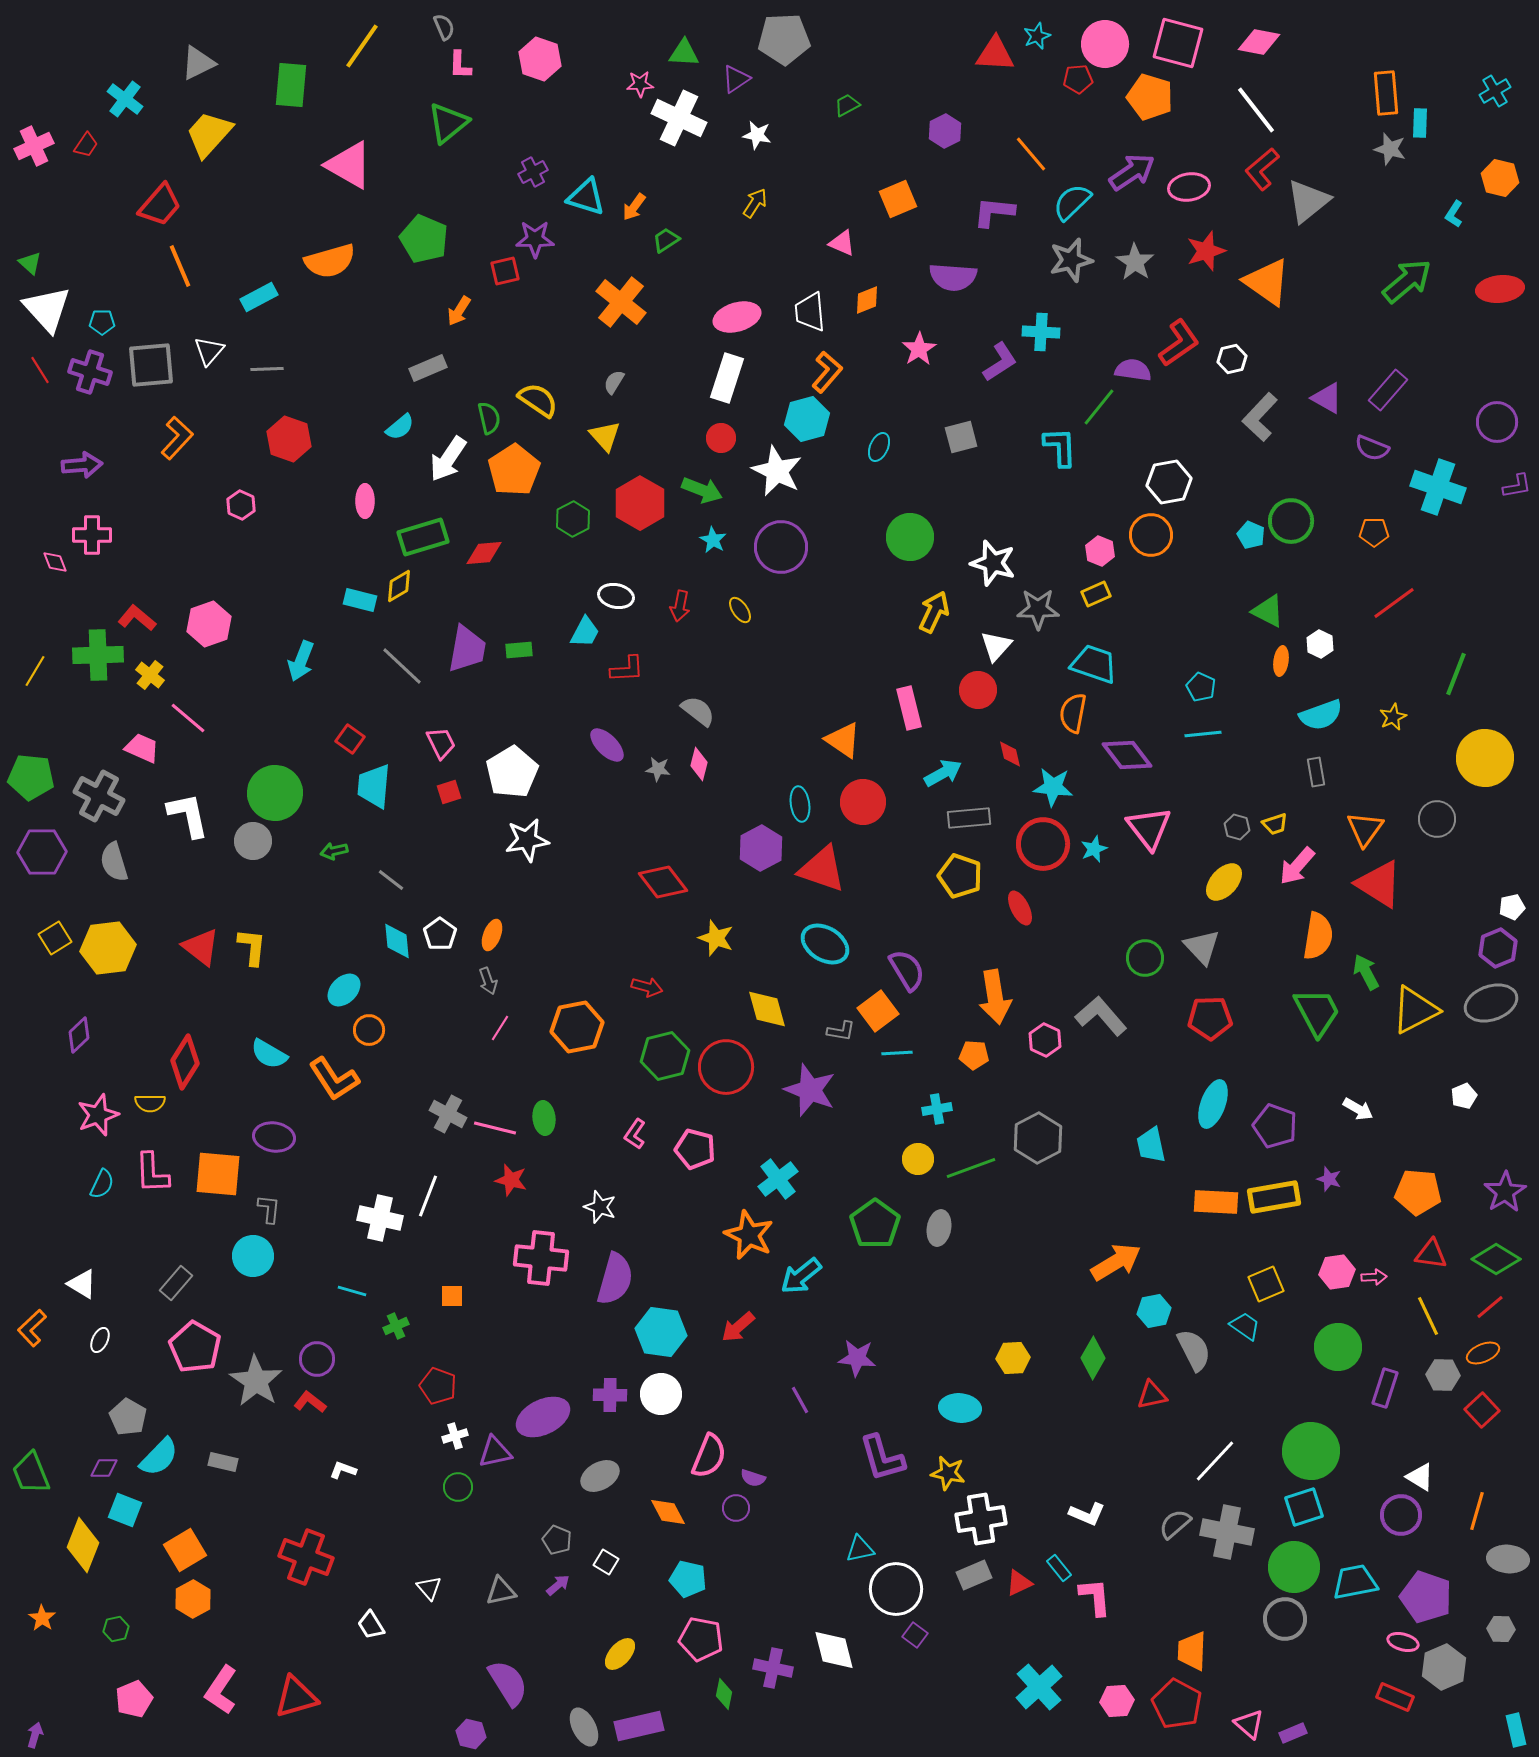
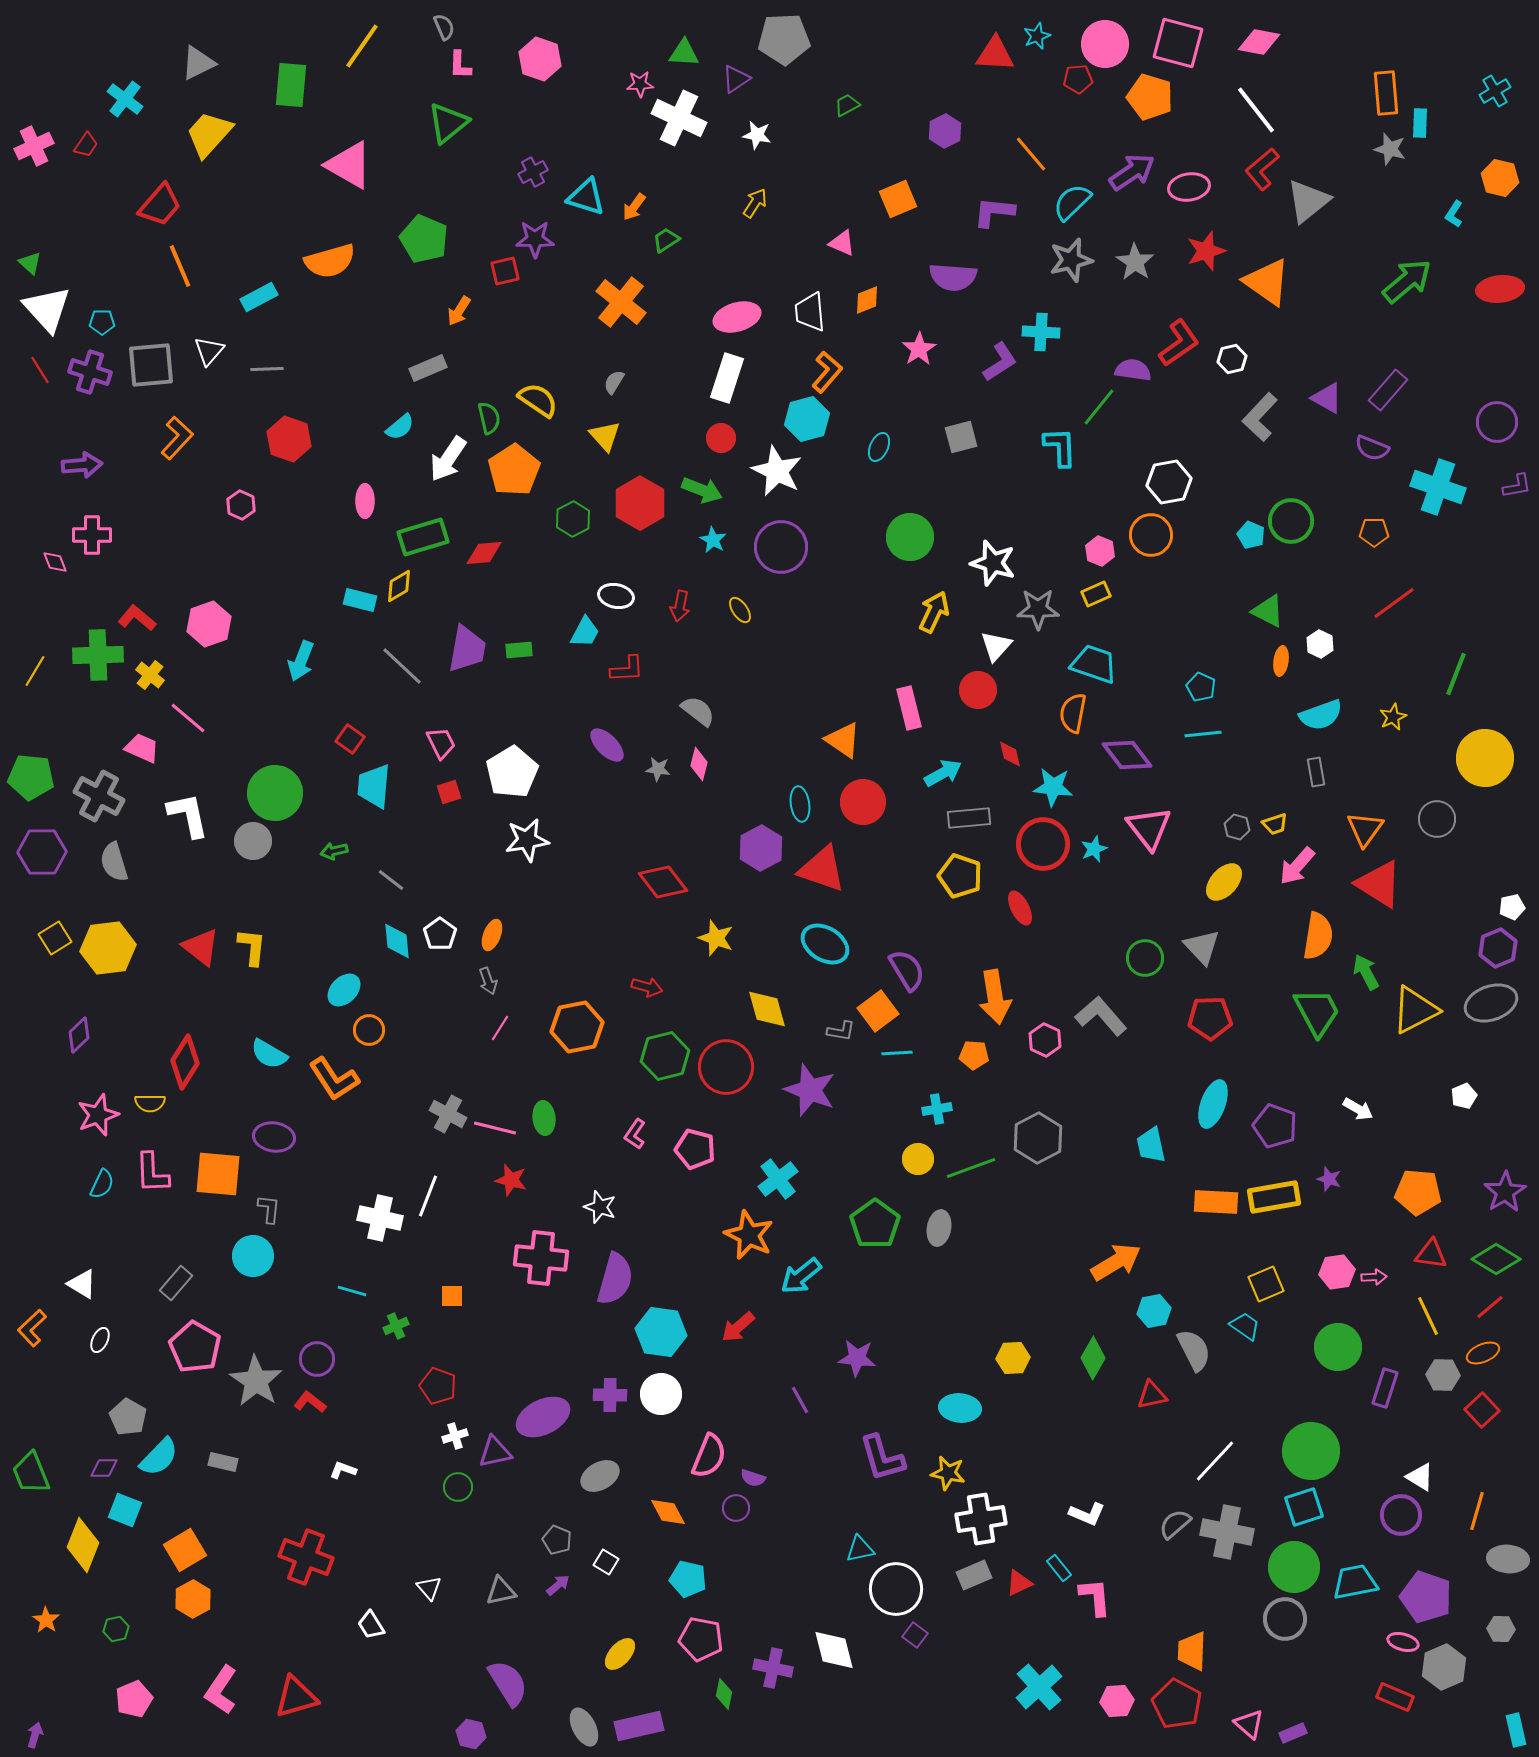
orange star at (42, 1618): moved 4 px right, 2 px down
